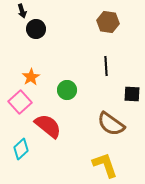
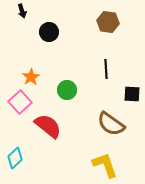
black circle: moved 13 px right, 3 px down
black line: moved 3 px down
cyan diamond: moved 6 px left, 9 px down
